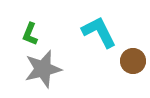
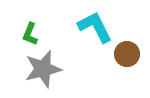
cyan L-shape: moved 4 px left, 5 px up
brown circle: moved 6 px left, 7 px up
